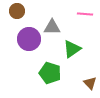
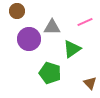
pink line: moved 8 px down; rotated 28 degrees counterclockwise
